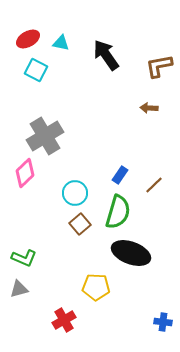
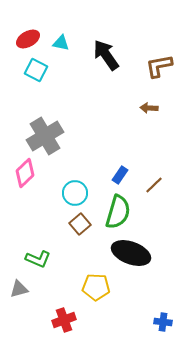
green L-shape: moved 14 px right, 1 px down
red cross: rotated 10 degrees clockwise
